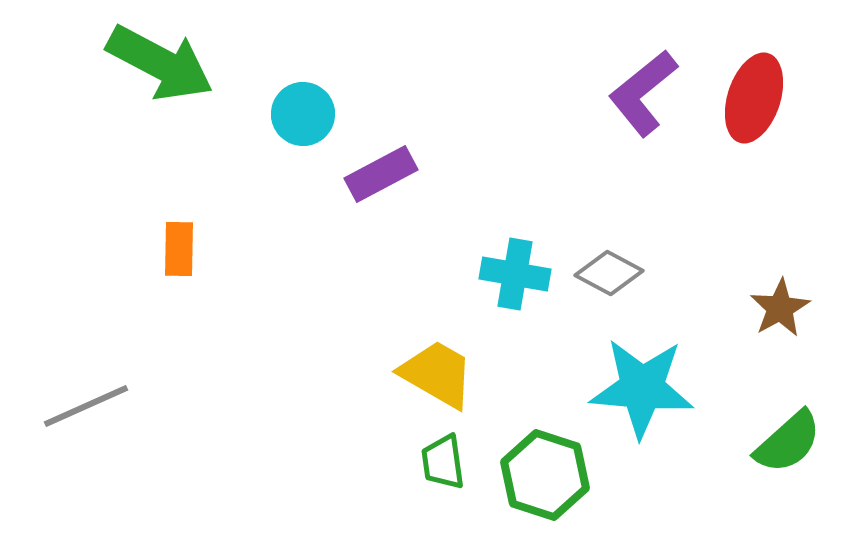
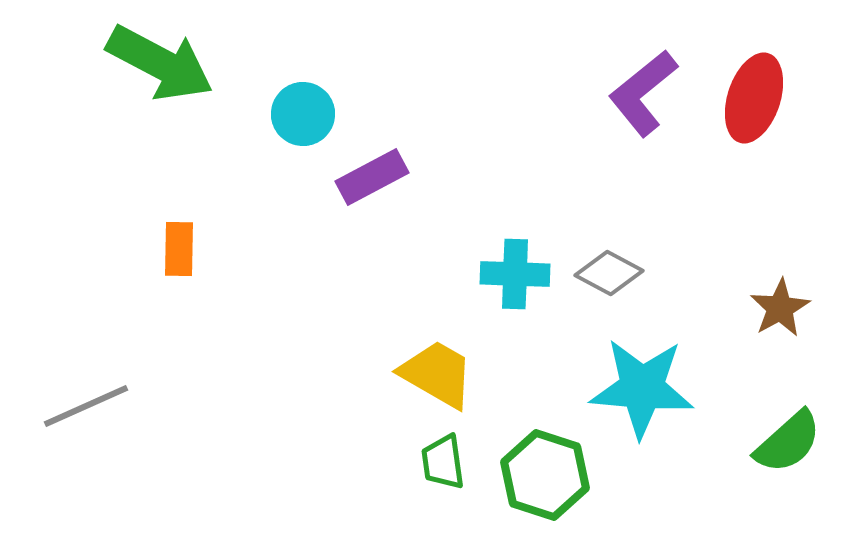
purple rectangle: moved 9 px left, 3 px down
cyan cross: rotated 8 degrees counterclockwise
